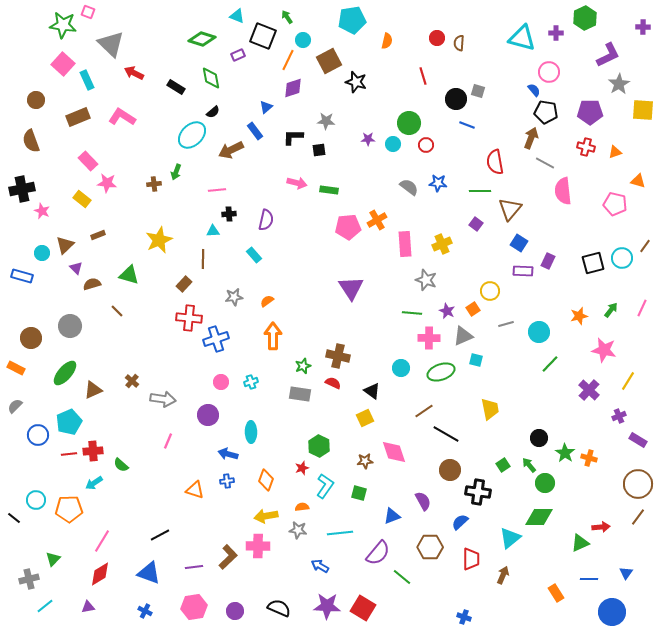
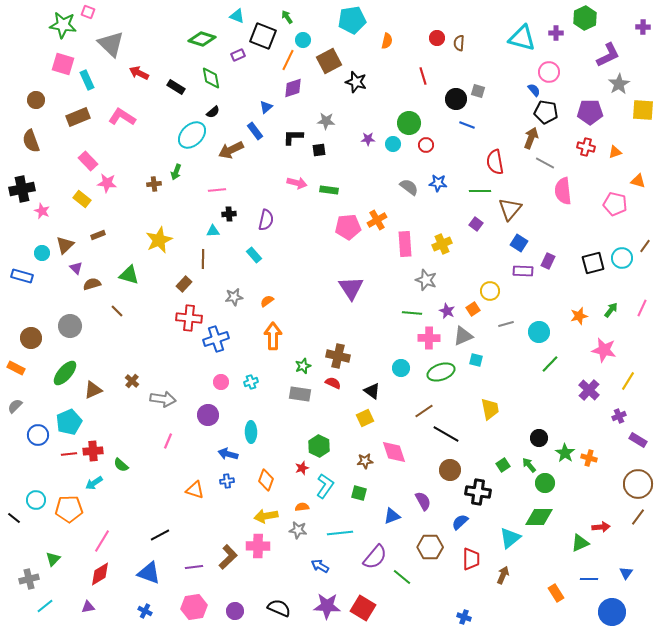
pink square at (63, 64): rotated 25 degrees counterclockwise
red arrow at (134, 73): moved 5 px right
purple semicircle at (378, 553): moved 3 px left, 4 px down
